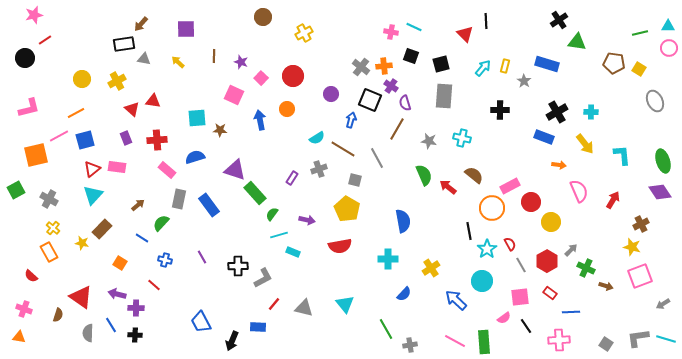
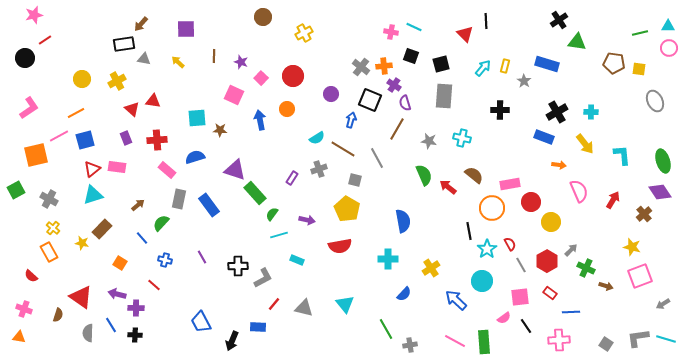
yellow square at (639, 69): rotated 24 degrees counterclockwise
purple cross at (391, 86): moved 3 px right, 1 px up
pink L-shape at (29, 108): rotated 20 degrees counterclockwise
pink rectangle at (510, 186): moved 2 px up; rotated 18 degrees clockwise
cyan triangle at (93, 195): rotated 30 degrees clockwise
brown cross at (641, 224): moved 3 px right, 10 px up; rotated 14 degrees counterclockwise
blue line at (142, 238): rotated 16 degrees clockwise
cyan rectangle at (293, 252): moved 4 px right, 8 px down
